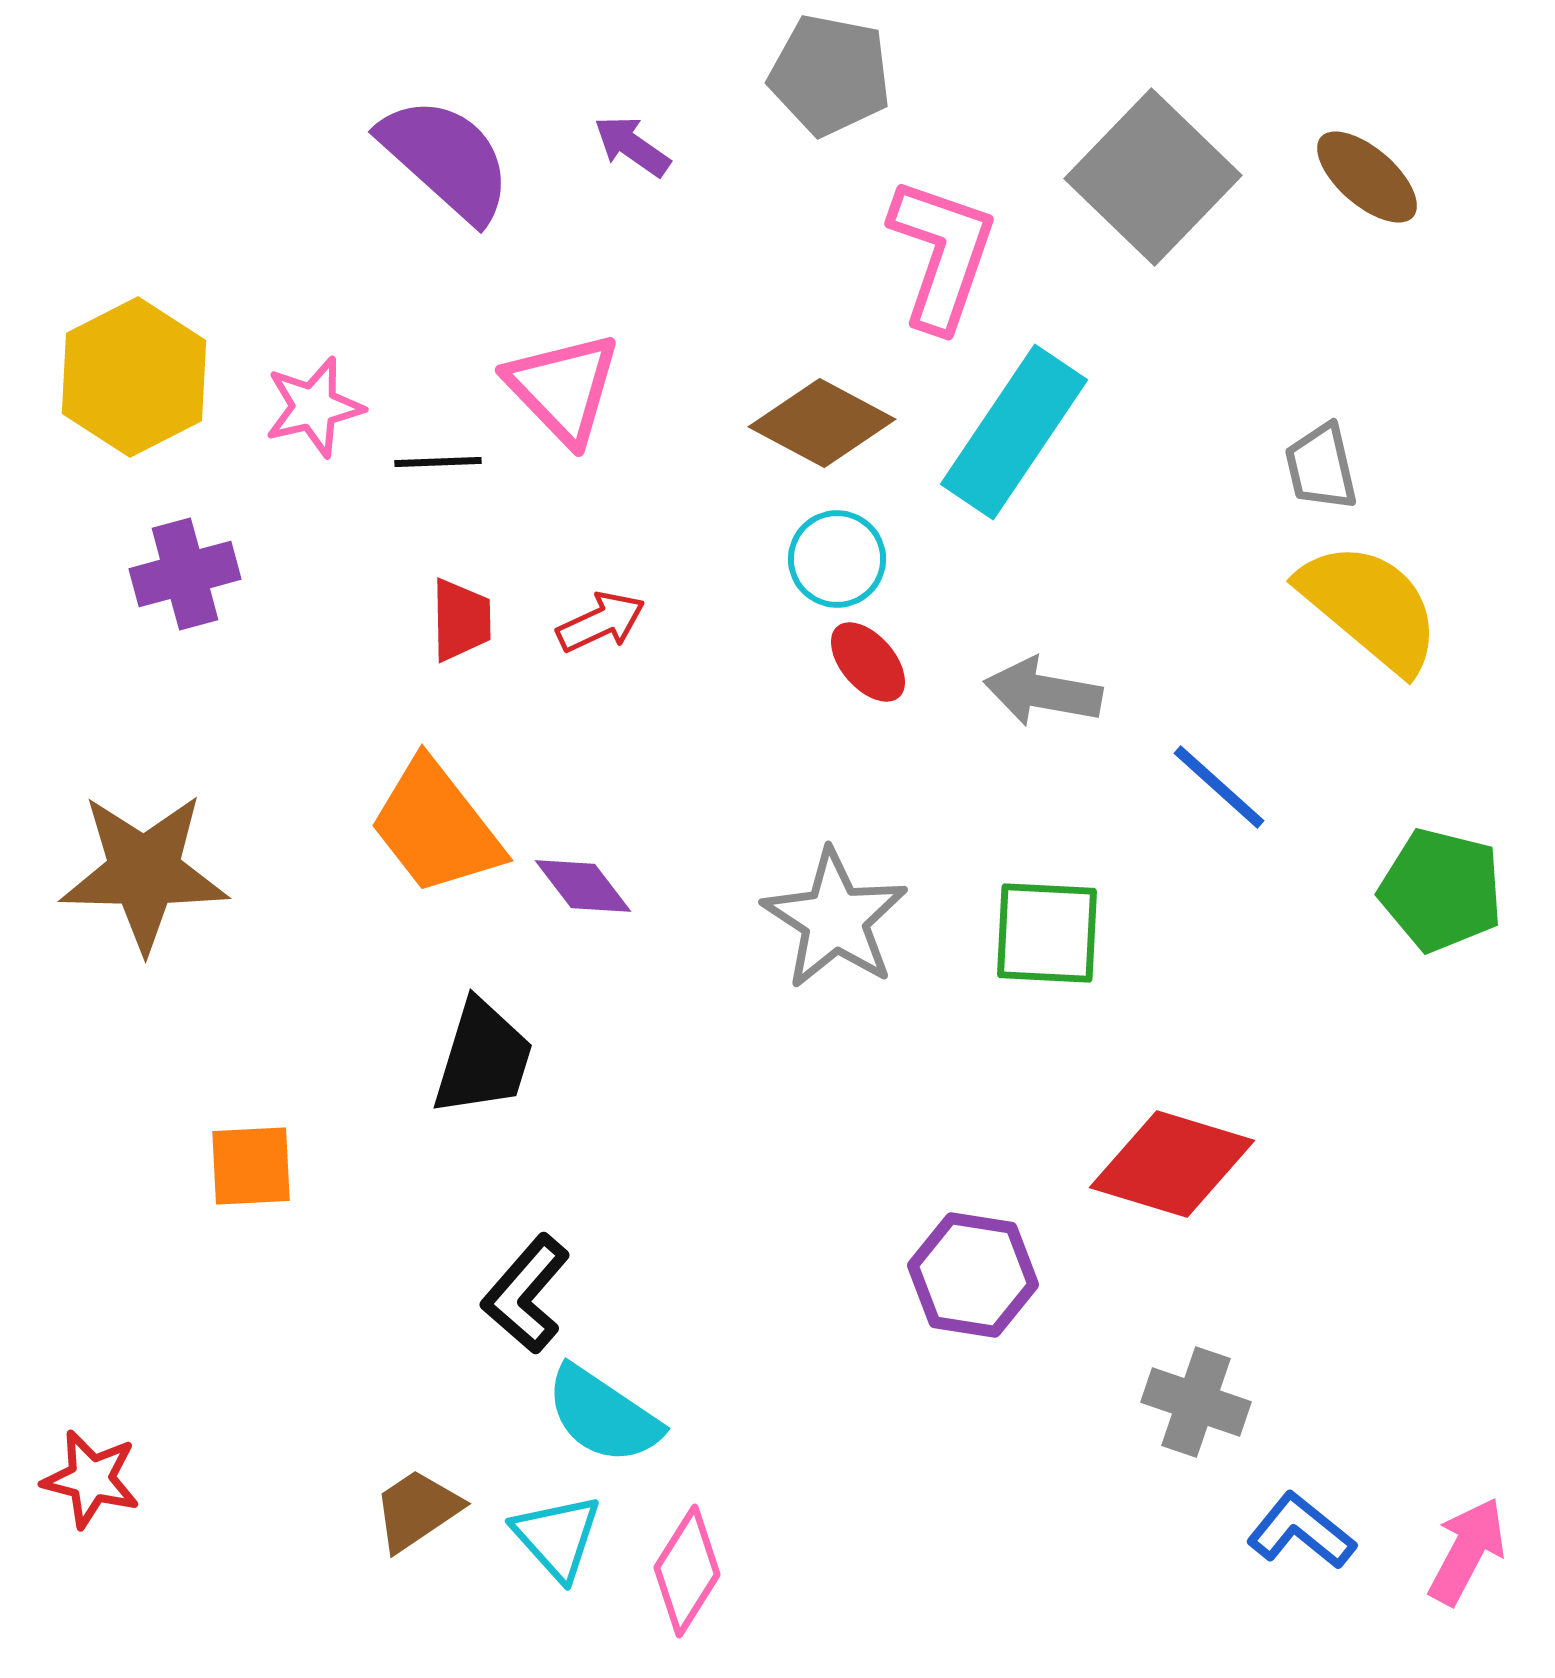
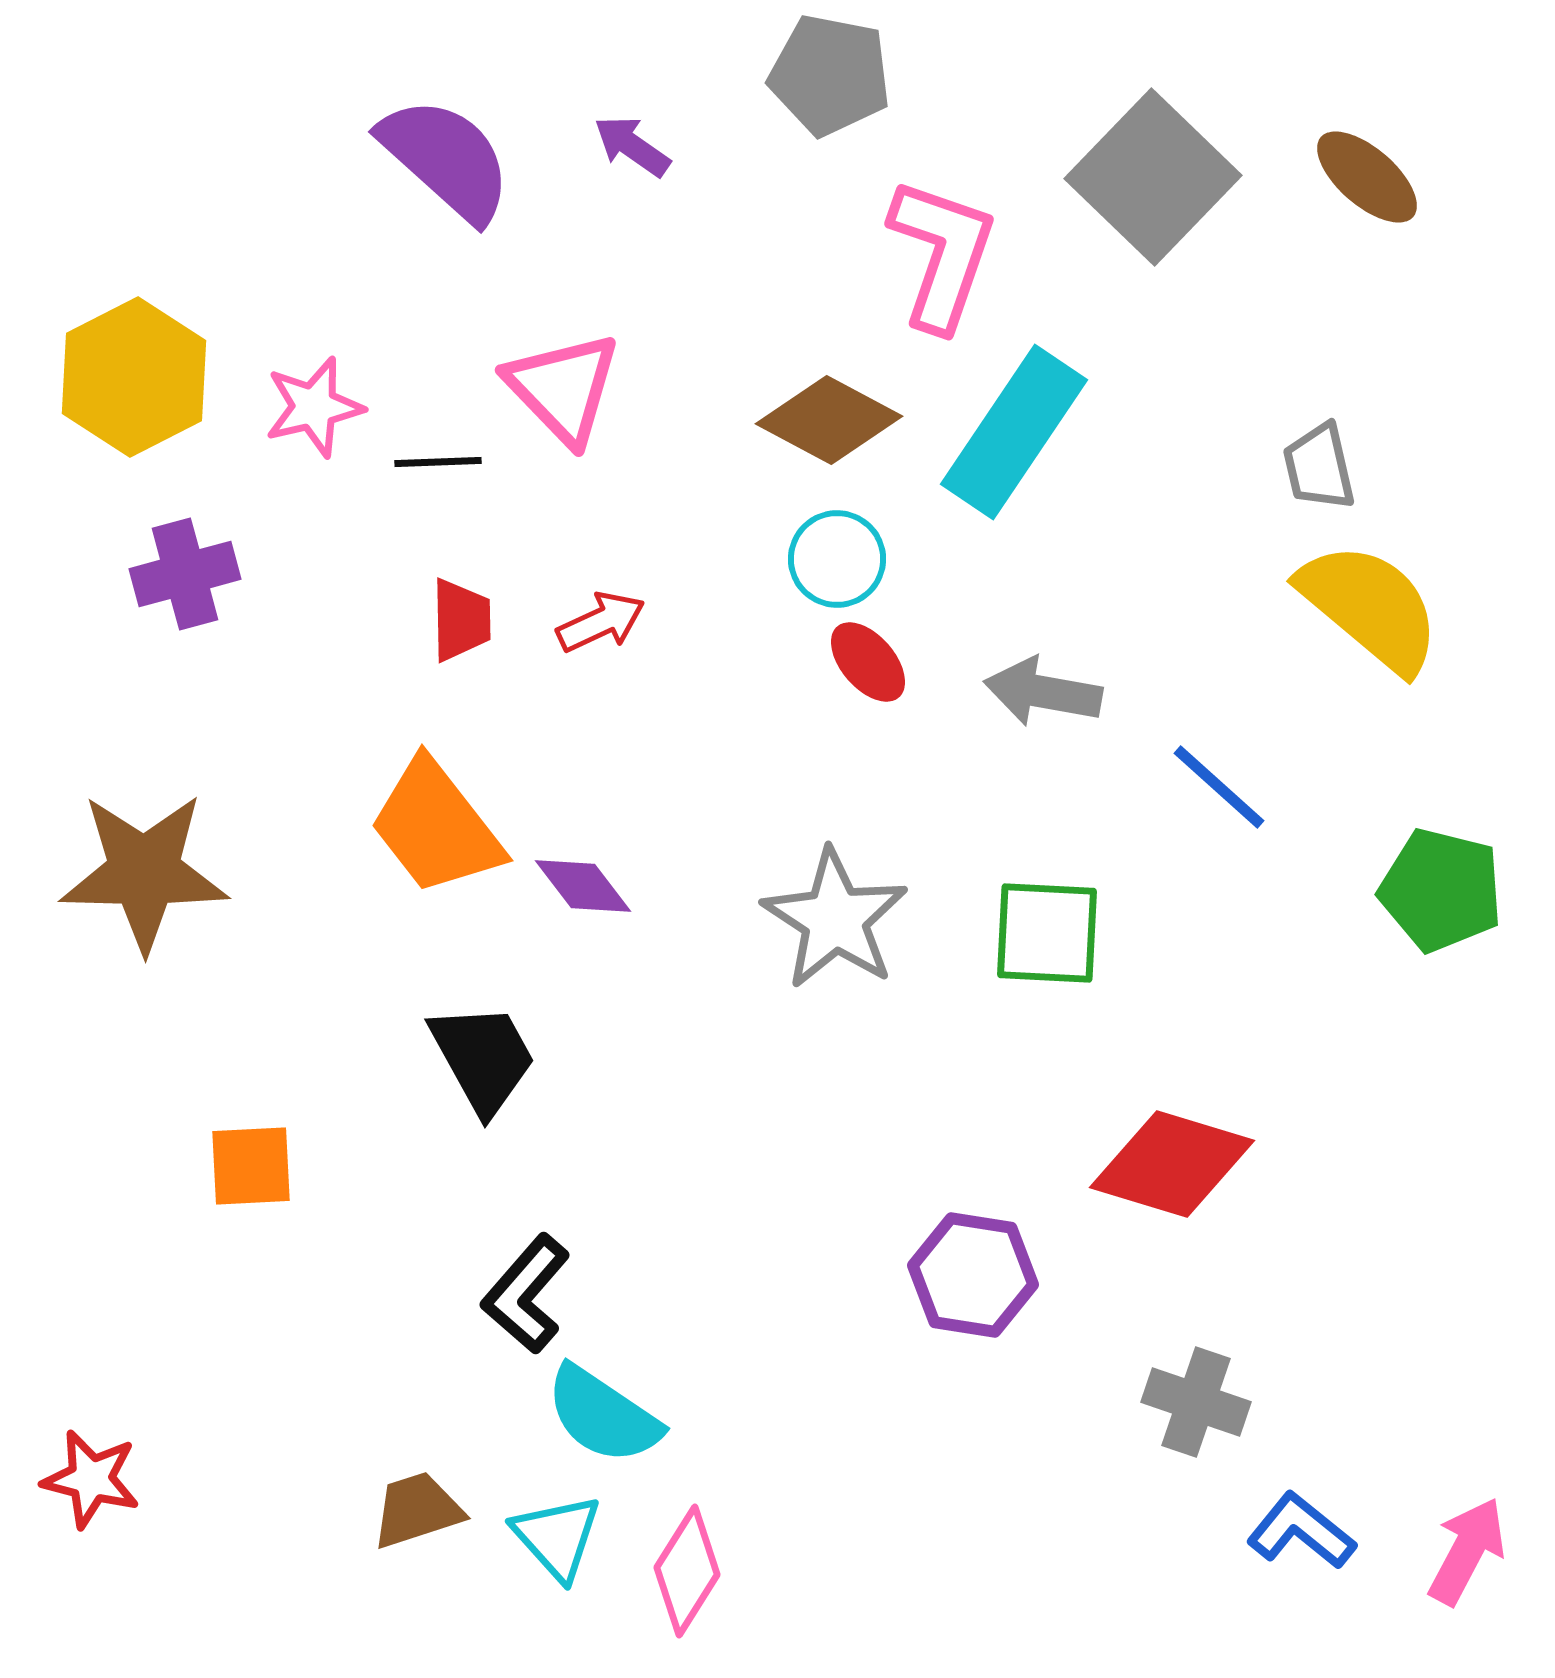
brown diamond: moved 7 px right, 3 px up
gray trapezoid: moved 2 px left
black trapezoid: rotated 46 degrees counterclockwise
brown trapezoid: rotated 16 degrees clockwise
